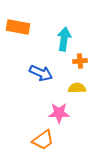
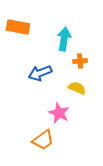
blue arrow: moved 1 px left; rotated 135 degrees clockwise
yellow semicircle: rotated 24 degrees clockwise
pink star: rotated 25 degrees clockwise
